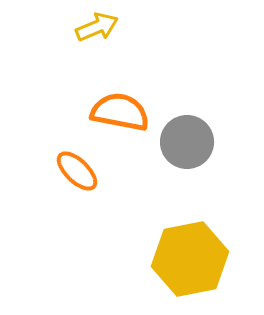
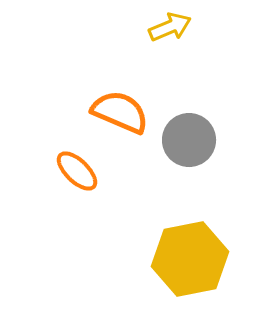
yellow arrow: moved 73 px right
orange semicircle: rotated 12 degrees clockwise
gray circle: moved 2 px right, 2 px up
